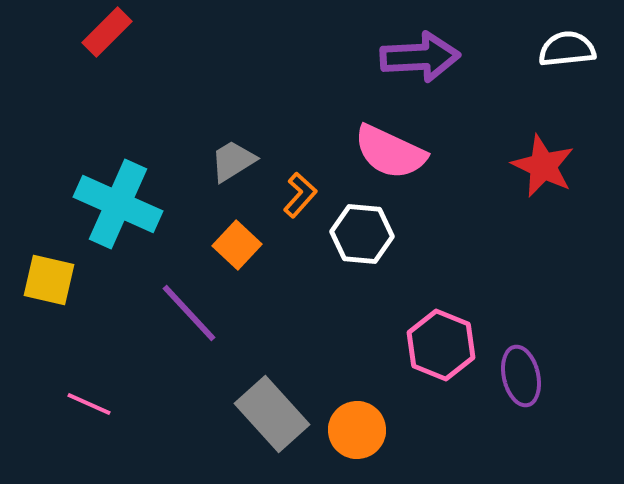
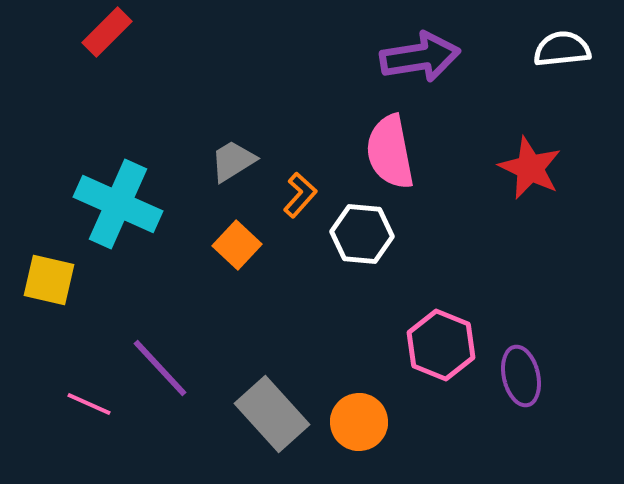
white semicircle: moved 5 px left
purple arrow: rotated 6 degrees counterclockwise
pink semicircle: rotated 54 degrees clockwise
red star: moved 13 px left, 2 px down
purple line: moved 29 px left, 55 px down
orange circle: moved 2 px right, 8 px up
